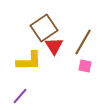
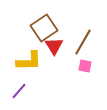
purple line: moved 1 px left, 5 px up
